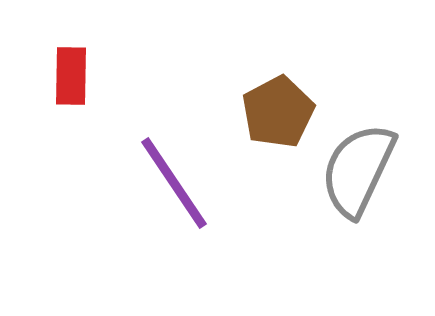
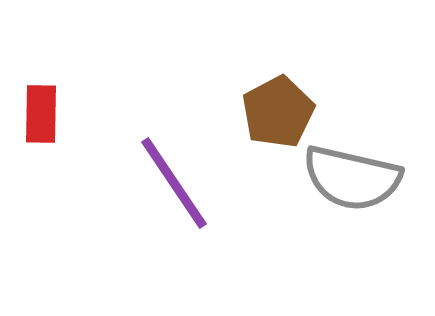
red rectangle: moved 30 px left, 38 px down
gray semicircle: moved 6 px left, 8 px down; rotated 102 degrees counterclockwise
